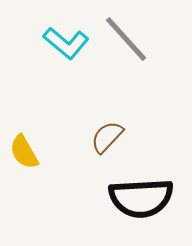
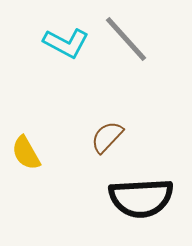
cyan L-shape: rotated 12 degrees counterclockwise
yellow semicircle: moved 2 px right, 1 px down
